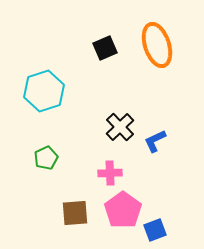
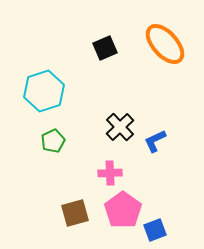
orange ellipse: moved 8 px right, 1 px up; rotated 24 degrees counterclockwise
green pentagon: moved 7 px right, 17 px up
brown square: rotated 12 degrees counterclockwise
